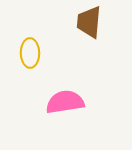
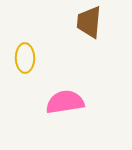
yellow ellipse: moved 5 px left, 5 px down
